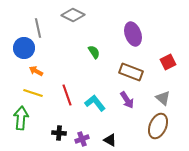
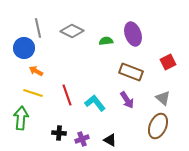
gray diamond: moved 1 px left, 16 px down
green semicircle: moved 12 px right, 11 px up; rotated 64 degrees counterclockwise
